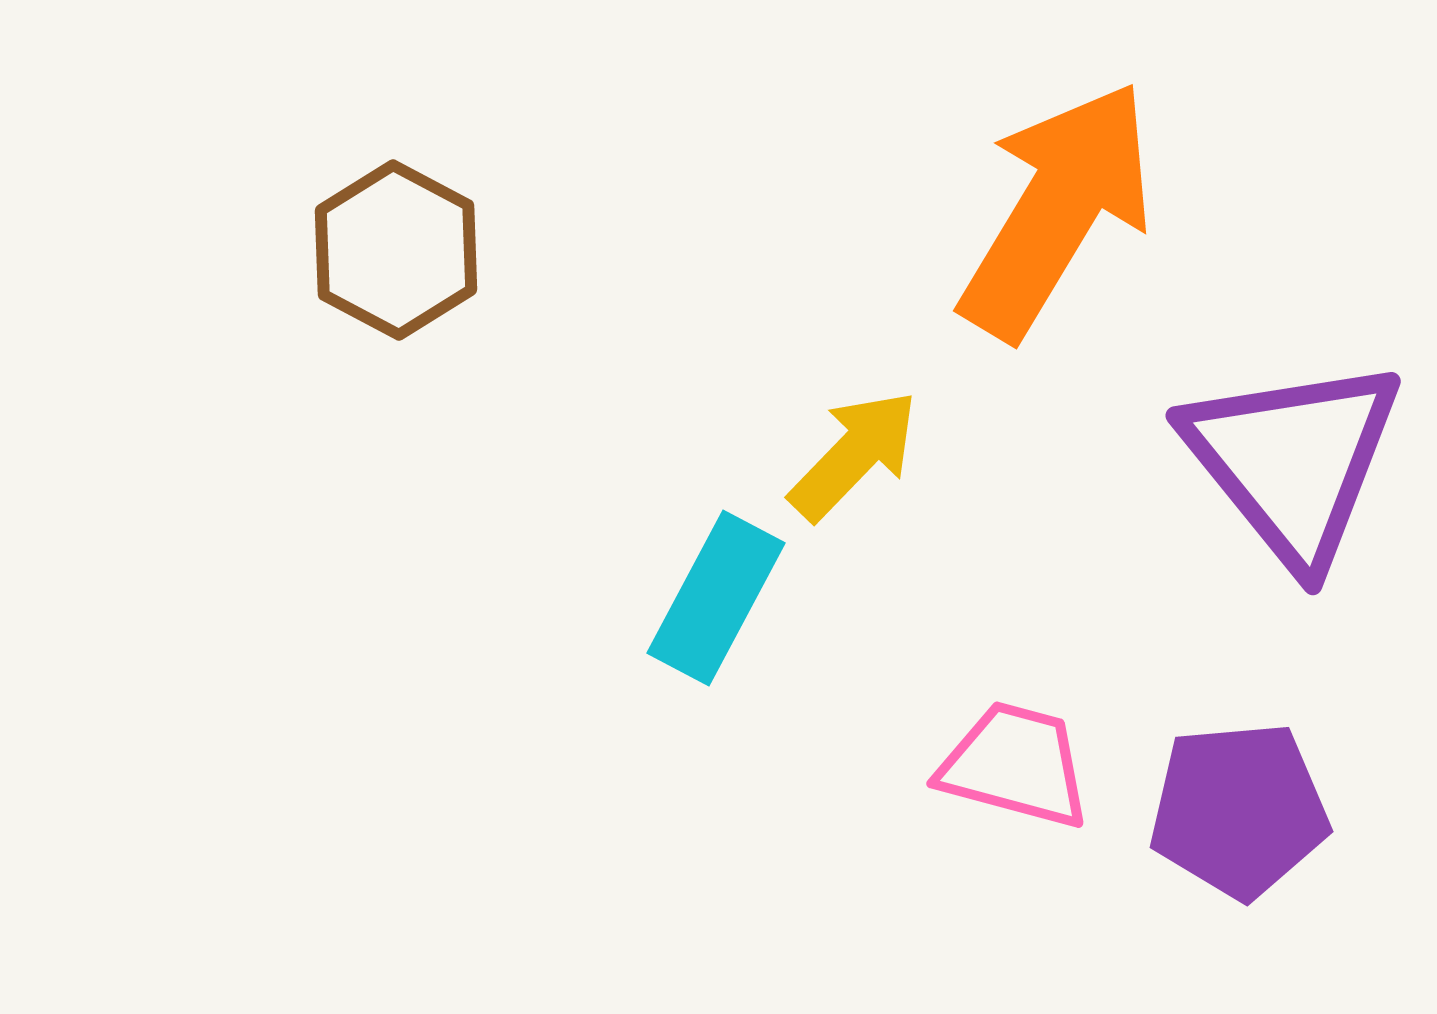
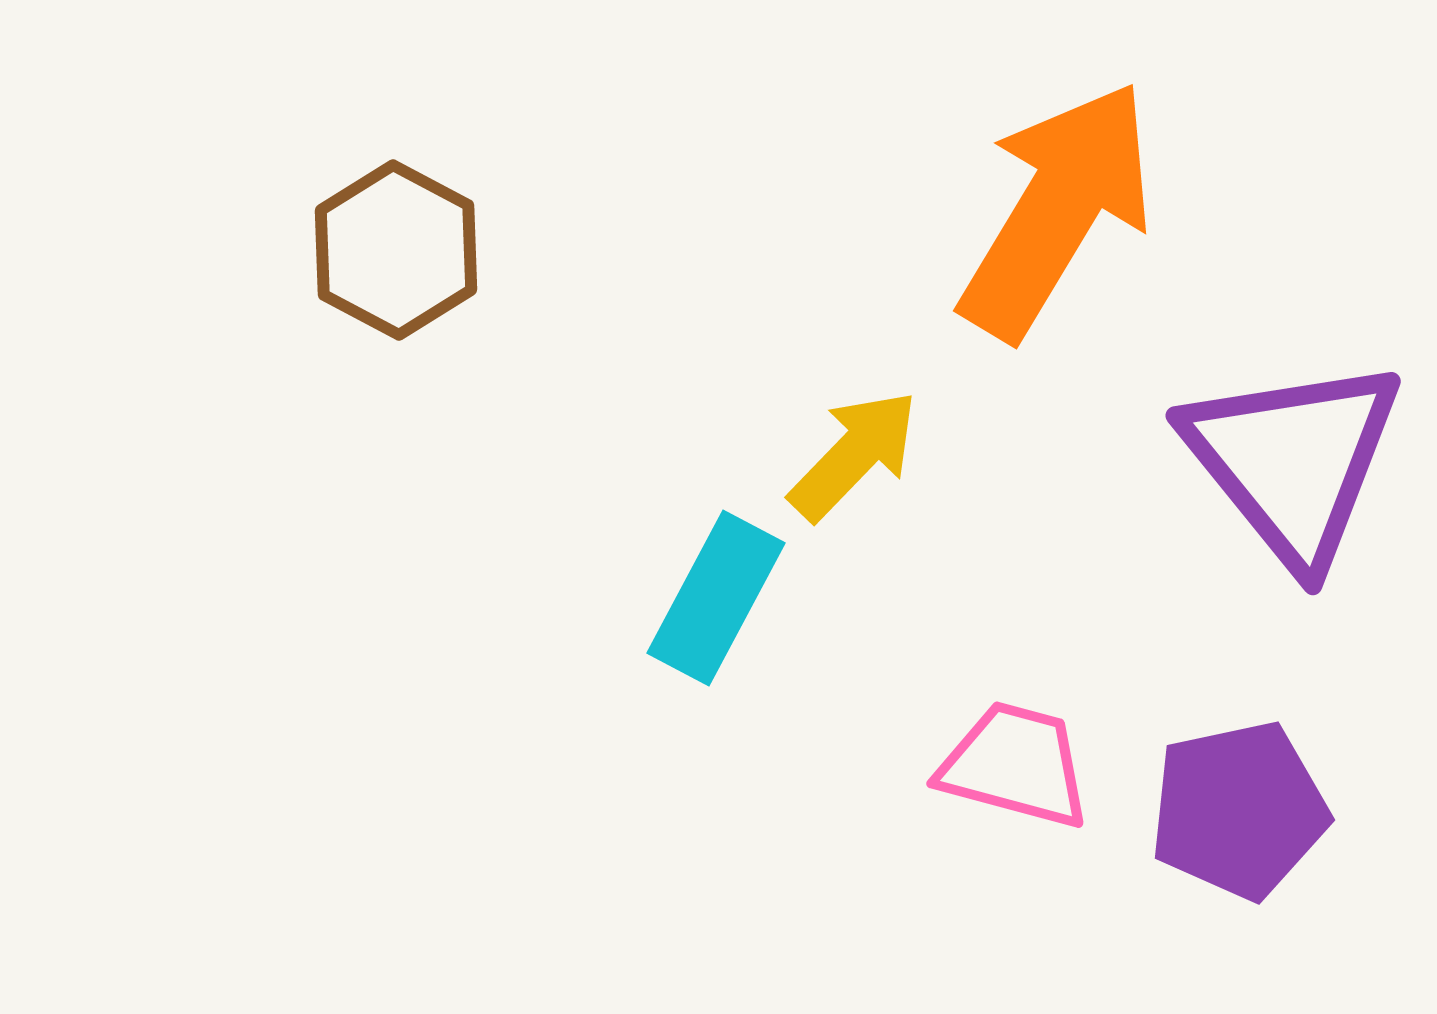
purple pentagon: rotated 7 degrees counterclockwise
